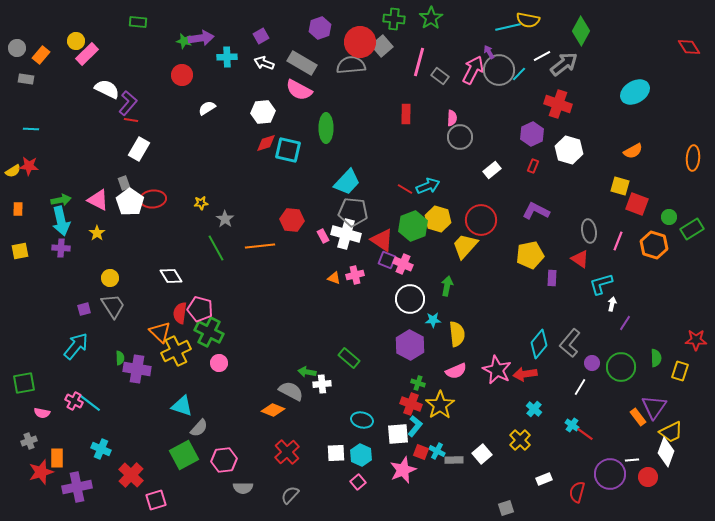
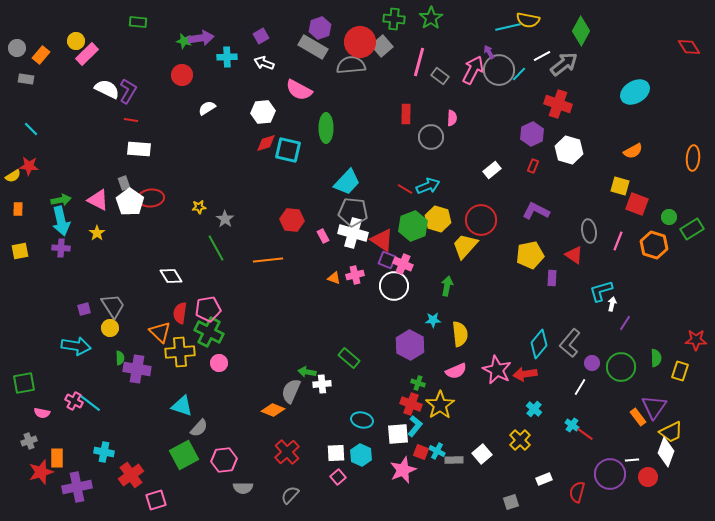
gray rectangle at (302, 63): moved 11 px right, 16 px up
purple L-shape at (128, 103): moved 12 px up; rotated 10 degrees counterclockwise
cyan line at (31, 129): rotated 42 degrees clockwise
gray circle at (460, 137): moved 29 px left
white rectangle at (139, 149): rotated 65 degrees clockwise
yellow semicircle at (13, 171): moved 5 px down
red ellipse at (153, 199): moved 2 px left, 1 px up
yellow star at (201, 203): moved 2 px left, 4 px down
white cross at (346, 234): moved 7 px right, 1 px up
orange line at (260, 246): moved 8 px right, 14 px down
red triangle at (580, 259): moved 6 px left, 4 px up
yellow circle at (110, 278): moved 50 px down
cyan L-shape at (601, 284): moved 7 px down
white circle at (410, 299): moved 16 px left, 13 px up
pink pentagon at (200, 309): moved 8 px right; rotated 25 degrees counterclockwise
yellow semicircle at (457, 334): moved 3 px right
cyan arrow at (76, 346): rotated 60 degrees clockwise
yellow cross at (176, 351): moved 4 px right, 1 px down; rotated 20 degrees clockwise
gray semicircle at (291, 391): rotated 95 degrees counterclockwise
cyan cross at (101, 449): moved 3 px right, 3 px down; rotated 12 degrees counterclockwise
red cross at (131, 475): rotated 10 degrees clockwise
pink square at (358, 482): moved 20 px left, 5 px up
gray square at (506, 508): moved 5 px right, 6 px up
